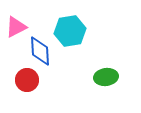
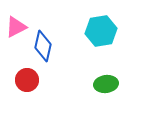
cyan hexagon: moved 31 px right
blue diamond: moved 3 px right, 5 px up; rotated 16 degrees clockwise
green ellipse: moved 7 px down
